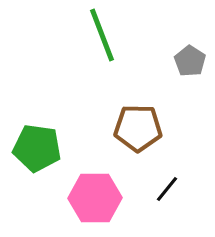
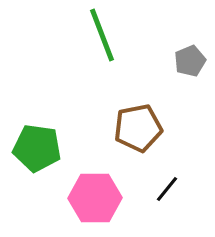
gray pentagon: rotated 16 degrees clockwise
brown pentagon: rotated 12 degrees counterclockwise
